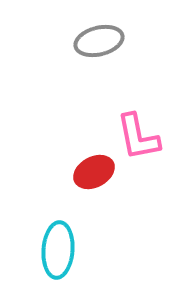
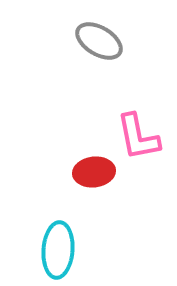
gray ellipse: rotated 45 degrees clockwise
red ellipse: rotated 21 degrees clockwise
